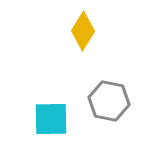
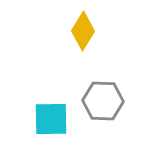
gray hexagon: moved 6 px left; rotated 9 degrees counterclockwise
